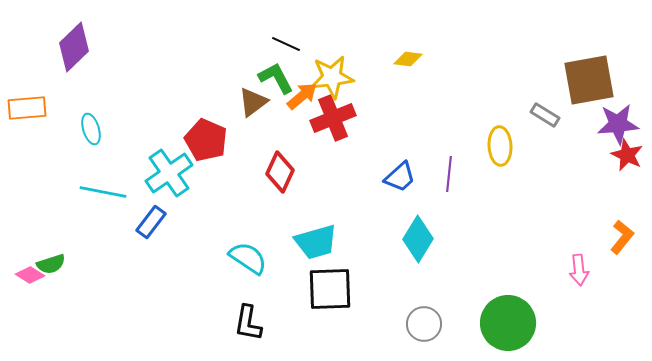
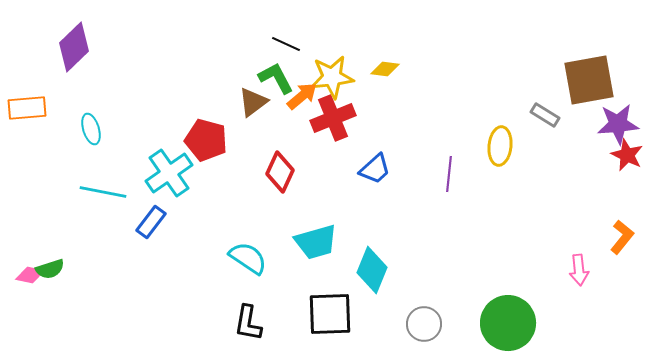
yellow diamond: moved 23 px left, 10 px down
red pentagon: rotated 9 degrees counterclockwise
yellow ellipse: rotated 9 degrees clockwise
blue trapezoid: moved 25 px left, 8 px up
cyan diamond: moved 46 px left, 31 px down; rotated 9 degrees counterclockwise
green semicircle: moved 1 px left, 5 px down
pink diamond: rotated 20 degrees counterclockwise
black square: moved 25 px down
